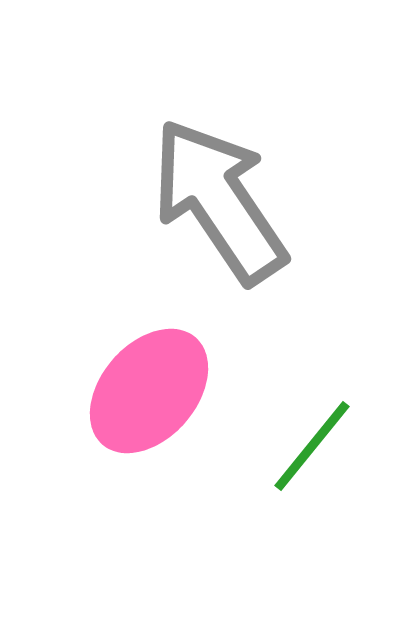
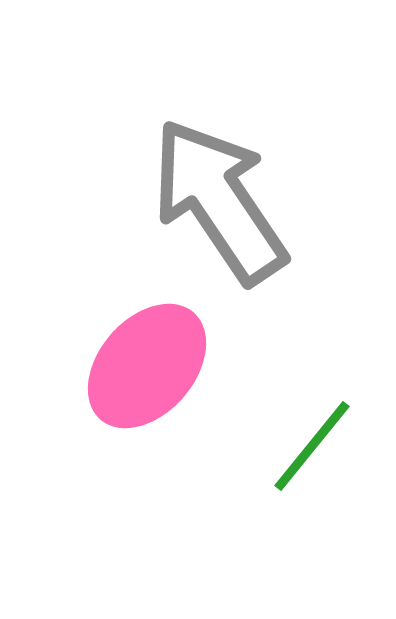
pink ellipse: moved 2 px left, 25 px up
